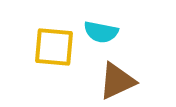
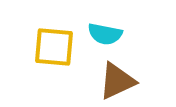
cyan semicircle: moved 4 px right, 2 px down
